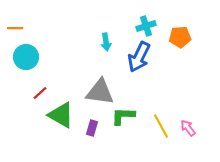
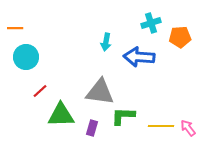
cyan cross: moved 5 px right, 3 px up
cyan arrow: rotated 18 degrees clockwise
blue arrow: rotated 68 degrees clockwise
red line: moved 2 px up
green triangle: rotated 32 degrees counterclockwise
yellow line: rotated 60 degrees counterclockwise
